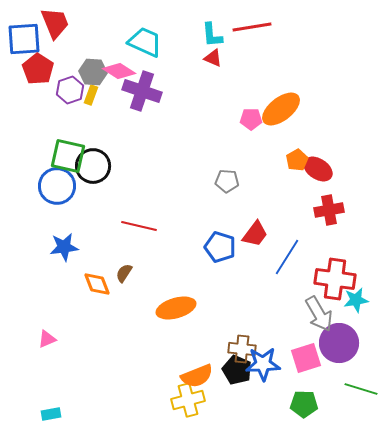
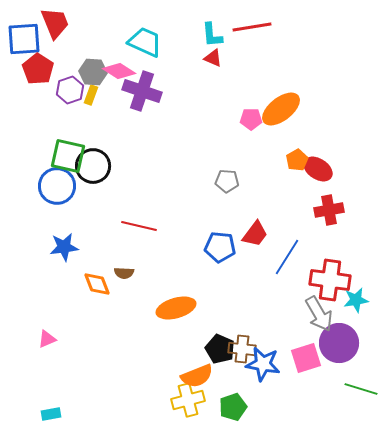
blue pentagon at (220, 247): rotated 12 degrees counterclockwise
brown semicircle at (124, 273): rotated 120 degrees counterclockwise
red cross at (335, 279): moved 5 px left, 1 px down
blue star at (263, 364): rotated 12 degrees clockwise
black pentagon at (237, 370): moved 17 px left, 21 px up
green pentagon at (304, 404): moved 71 px left, 3 px down; rotated 20 degrees counterclockwise
